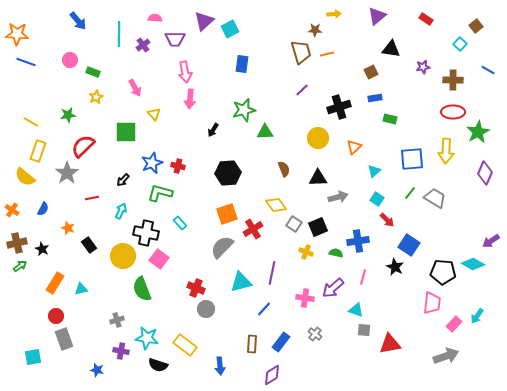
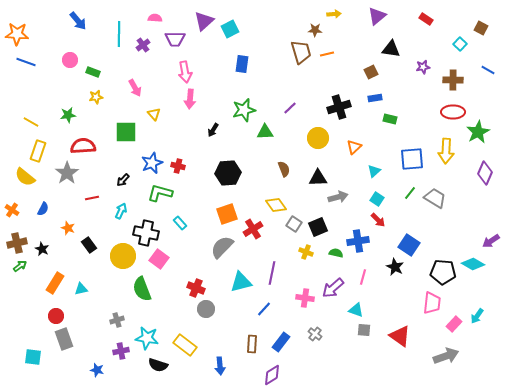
brown square at (476, 26): moved 5 px right, 2 px down; rotated 24 degrees counterclockwise
purple line at (302, 90): moved 12 px left, 18 px down
yellow star at (96, 97): rotated 16 degrees clockwise
red semicircle at (83, 146): rotated 40 degrees clockwise
red arrow at (387, 220): moved 9 px left
red triangle at (390, 344): moved 10 px right, 8 px up; rotated 45 degrees clockwise
purple cross at (121, 351): rotated 21 degrees counterclockwise
cyan square at (33, 357): rotated 18 degrees clockwise
